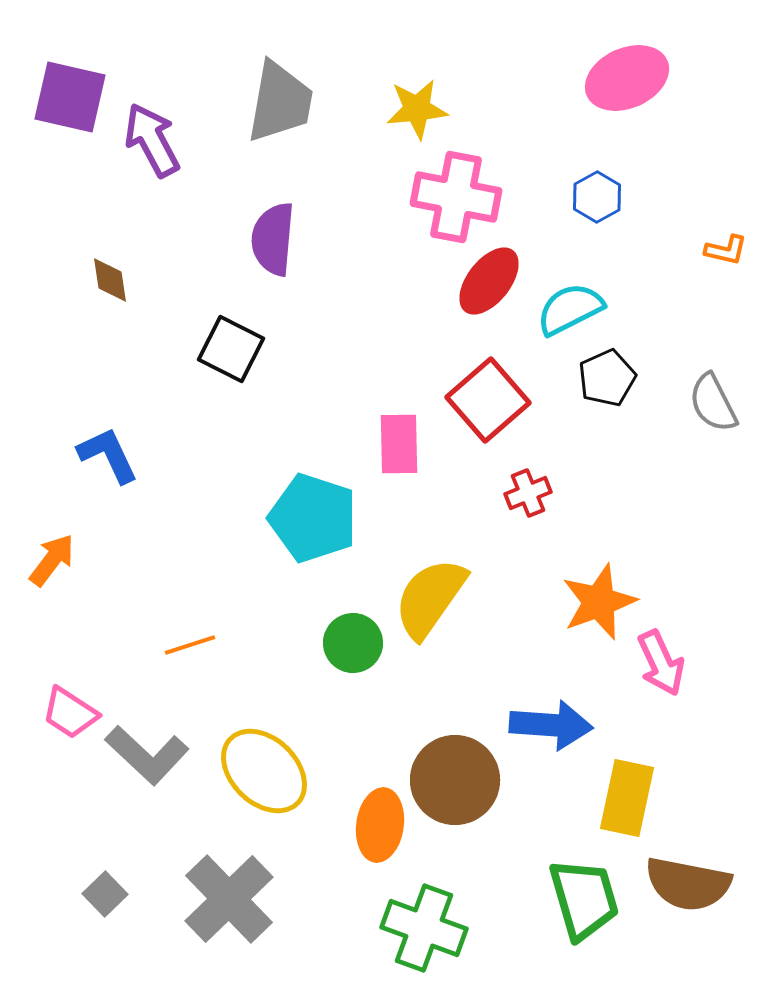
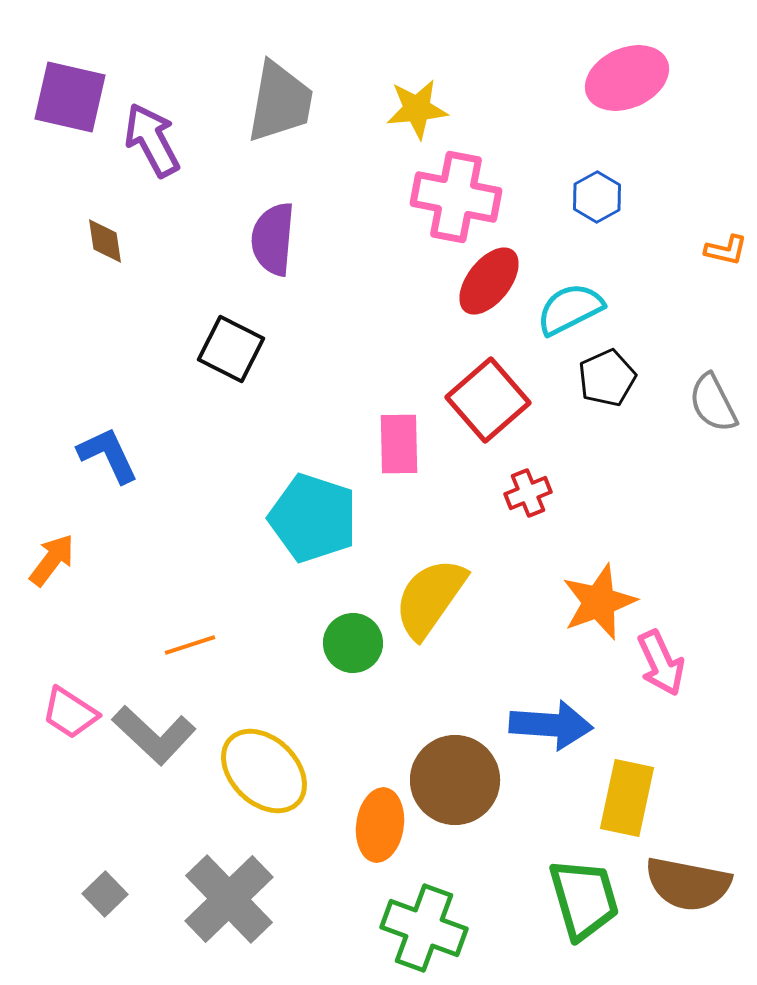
brown diamond: moved 5 px left, 39 px up
gray L-shape: moved 7 px right, 20 px up
